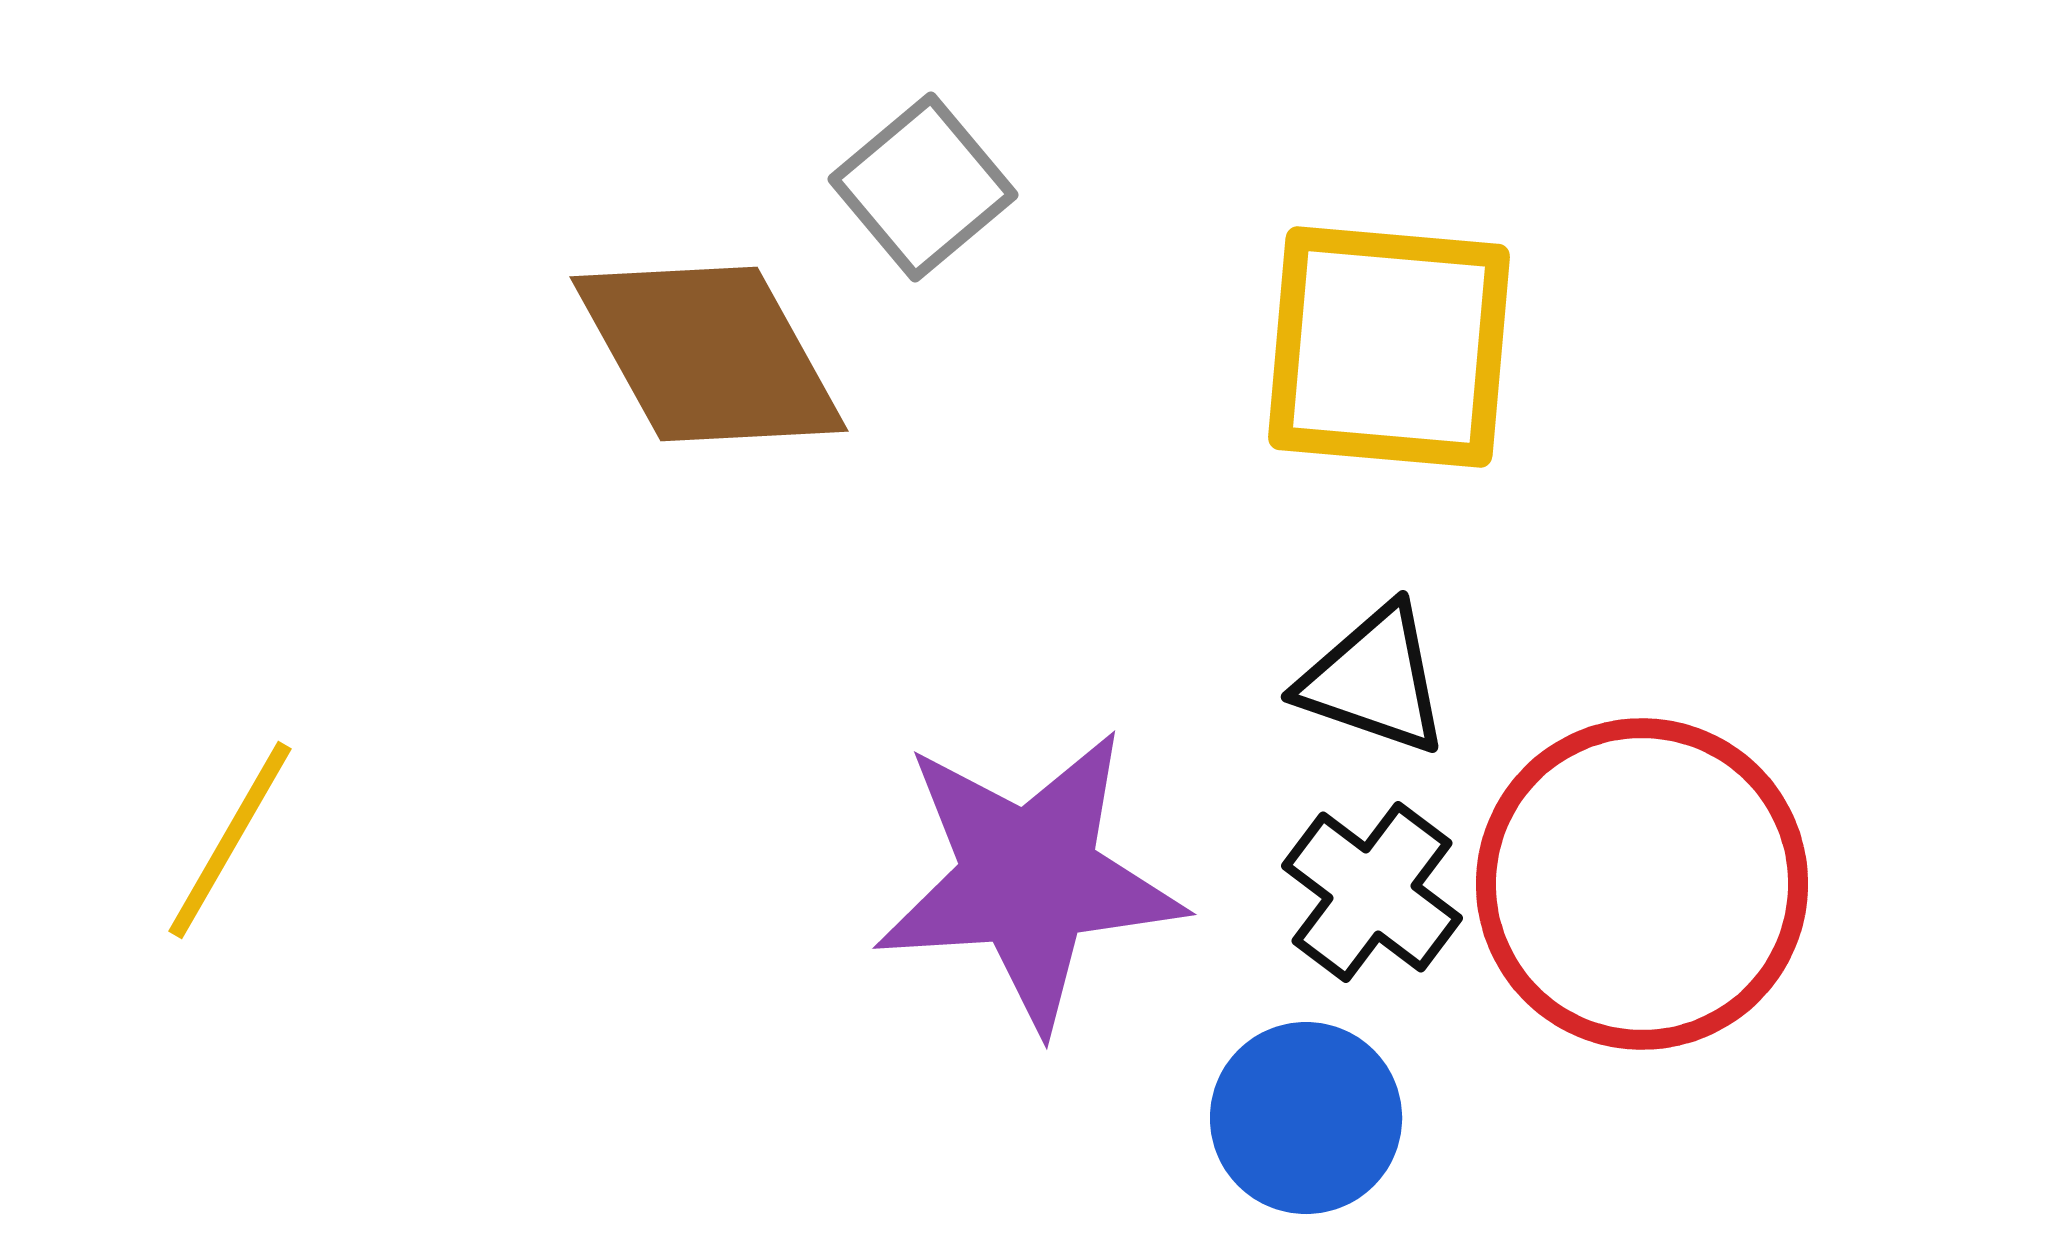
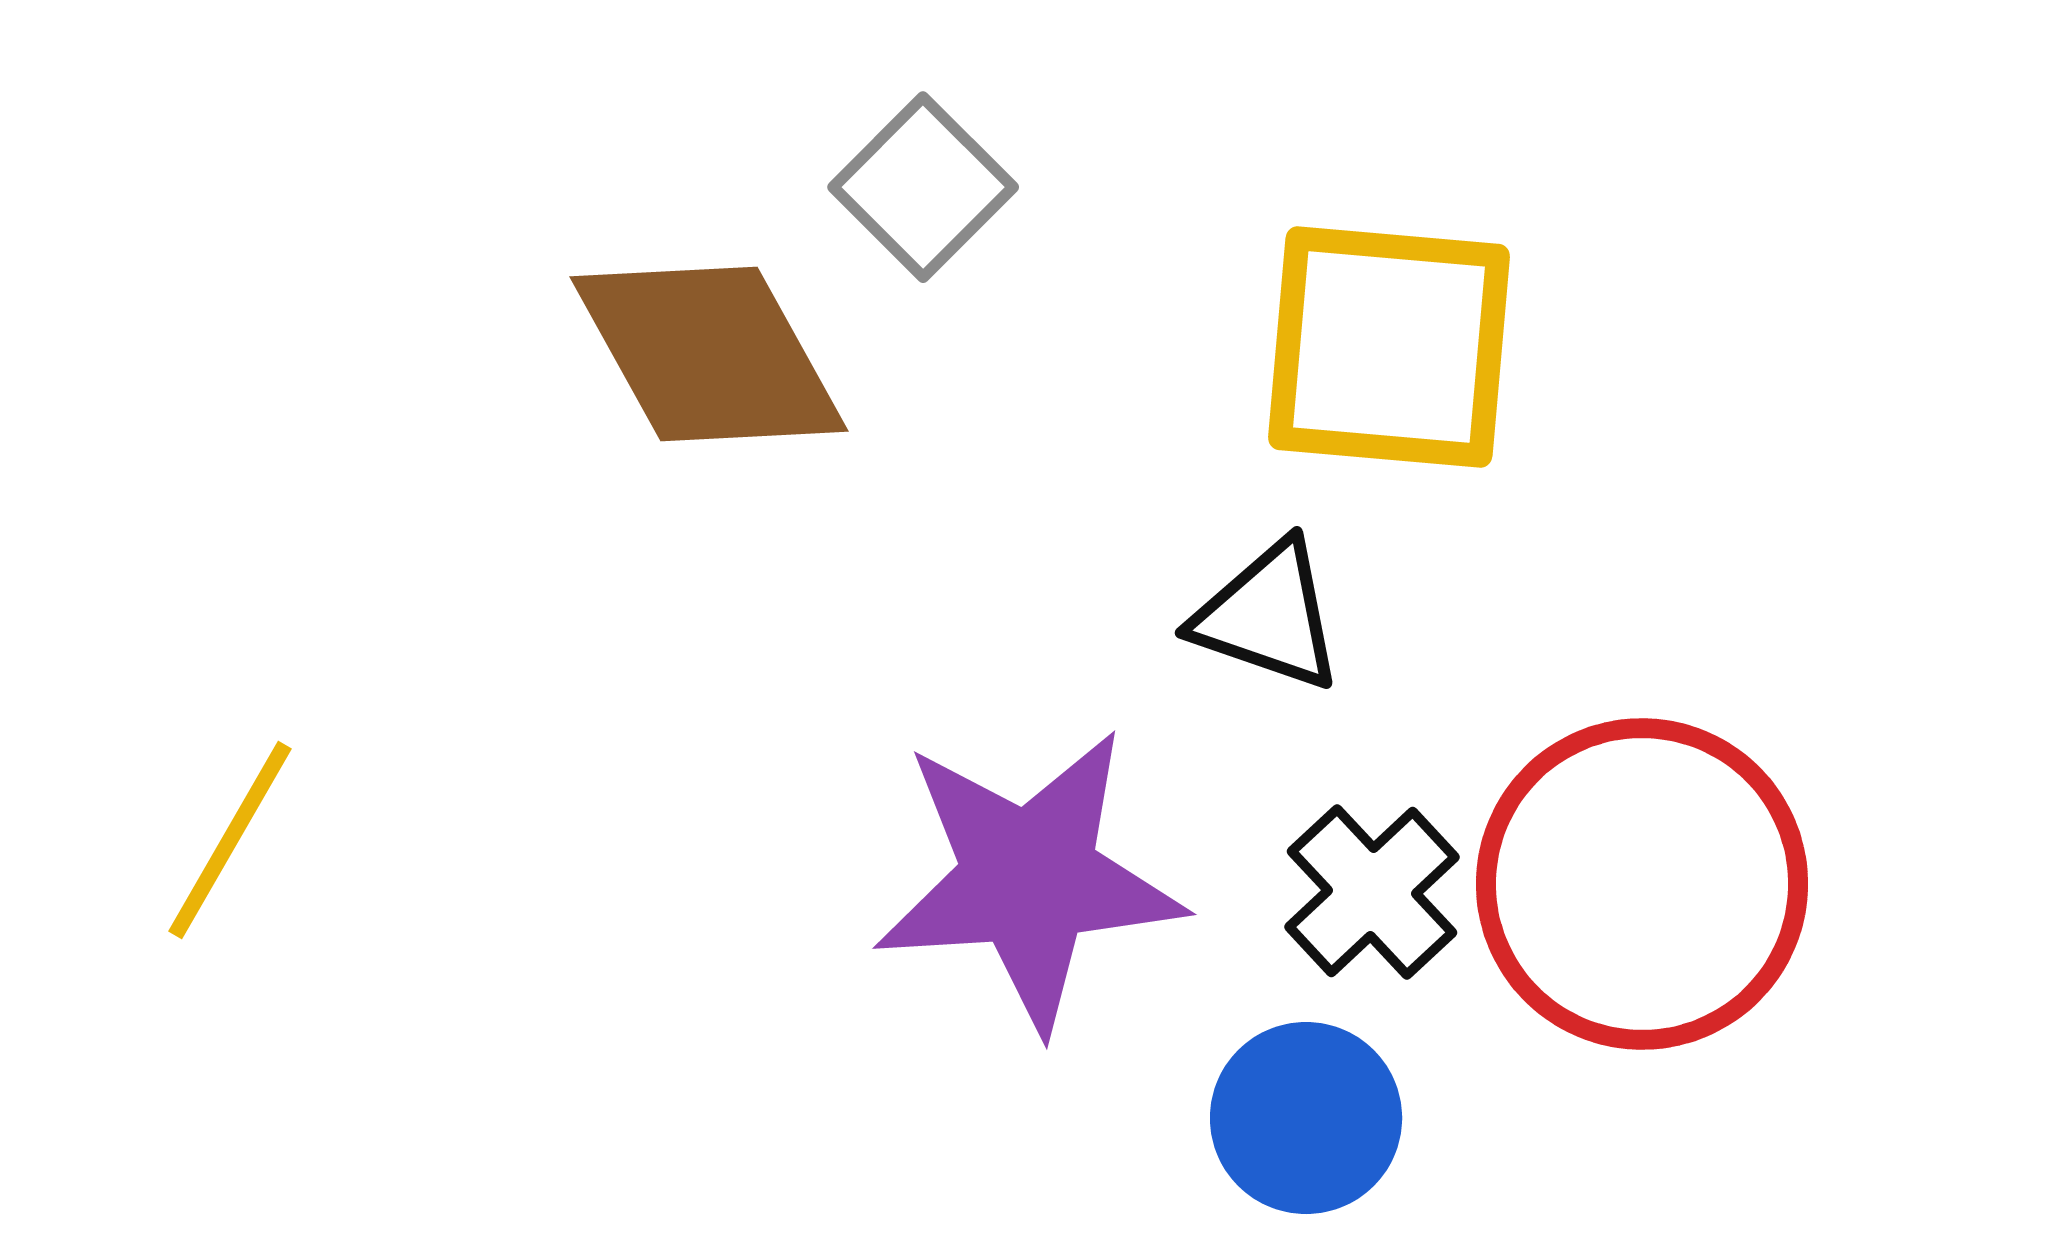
gray square: rotated 5 degrees counterclockwise
black triangle: moved 106 px left, 64 px up
black cross: rotated 10 degrees clockwise
